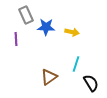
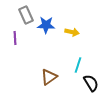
blue star: moved 2 px up
purple line: moved 1 px left, 1 px up
cyan line: moved 2 px right, 1 px down
